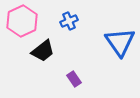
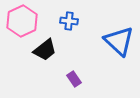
blue cross: rotated 30 degrees clockwise
blue triangle: moved 1 px left, 1 px up; rotated 12 degrees counterclockwise
black trapezoid: moved 2 px right, 1 px up
